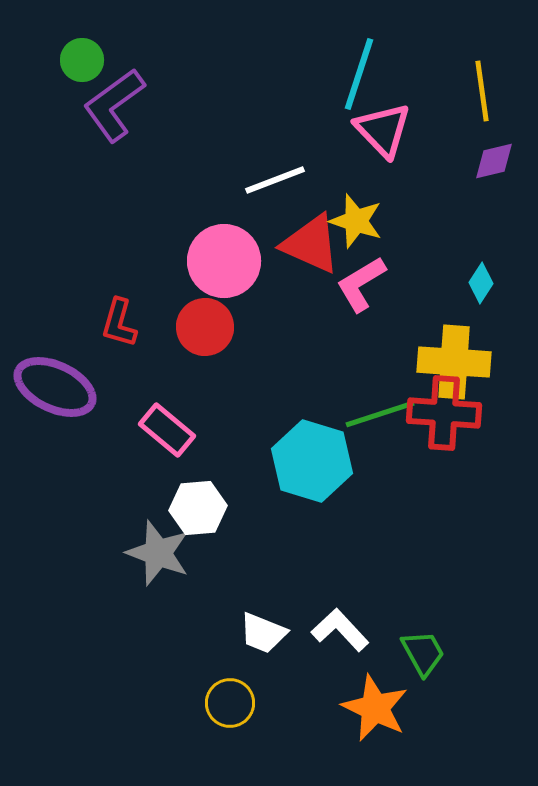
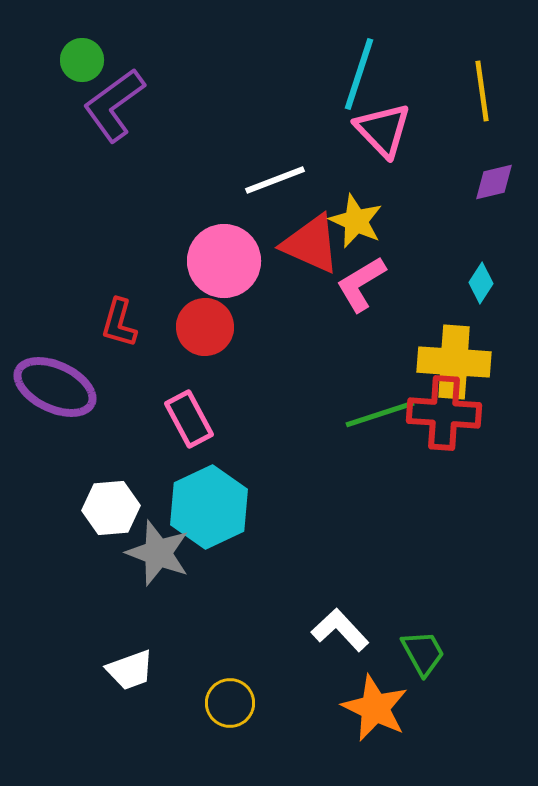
purple diamond: moved 21 px down
yellow star: rotated 6 degrees clockwise
pink rectangle: moved 22 px right, 11 px up; rotated 22 degrees clockwise
cyan hexagon: moved 103 px left, 46 px down; rotated 18 degrees clockwise
white hexagon: moved 87 px left
white trapezoid: moved 133 px left, 37 px down; rotated 42 degrees counterclockwise
